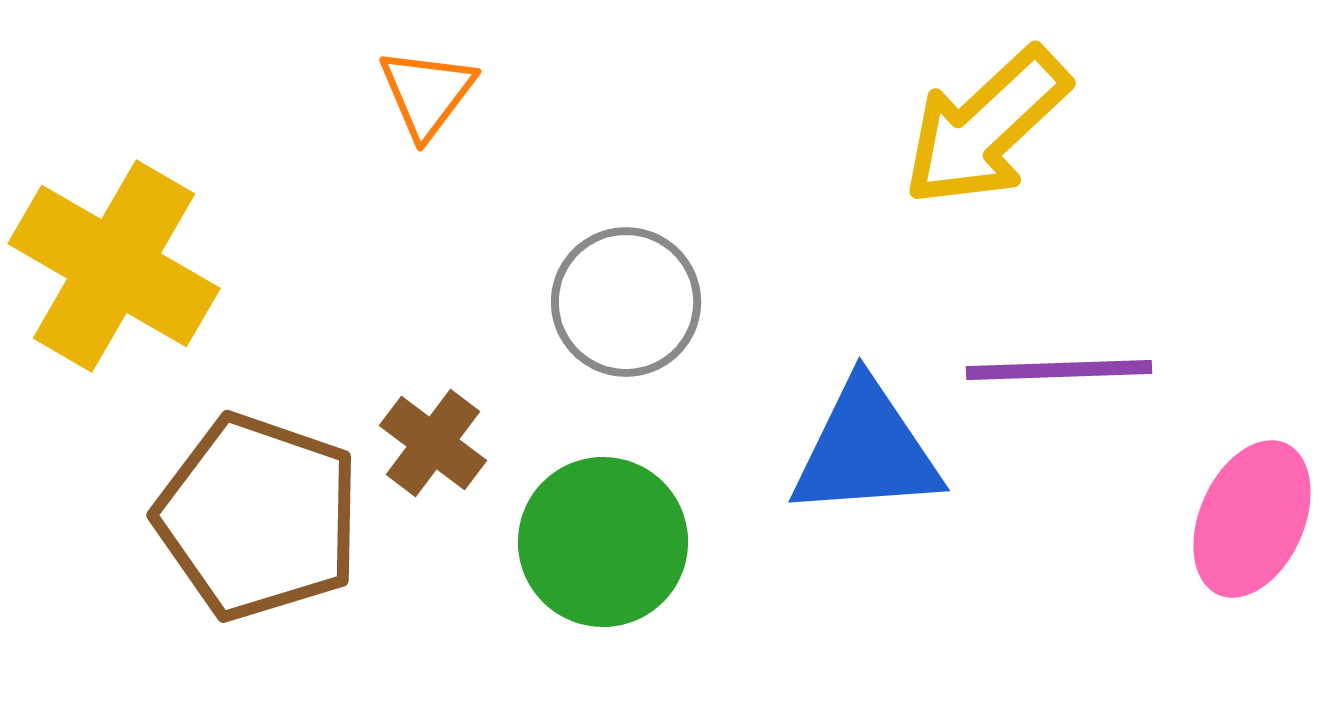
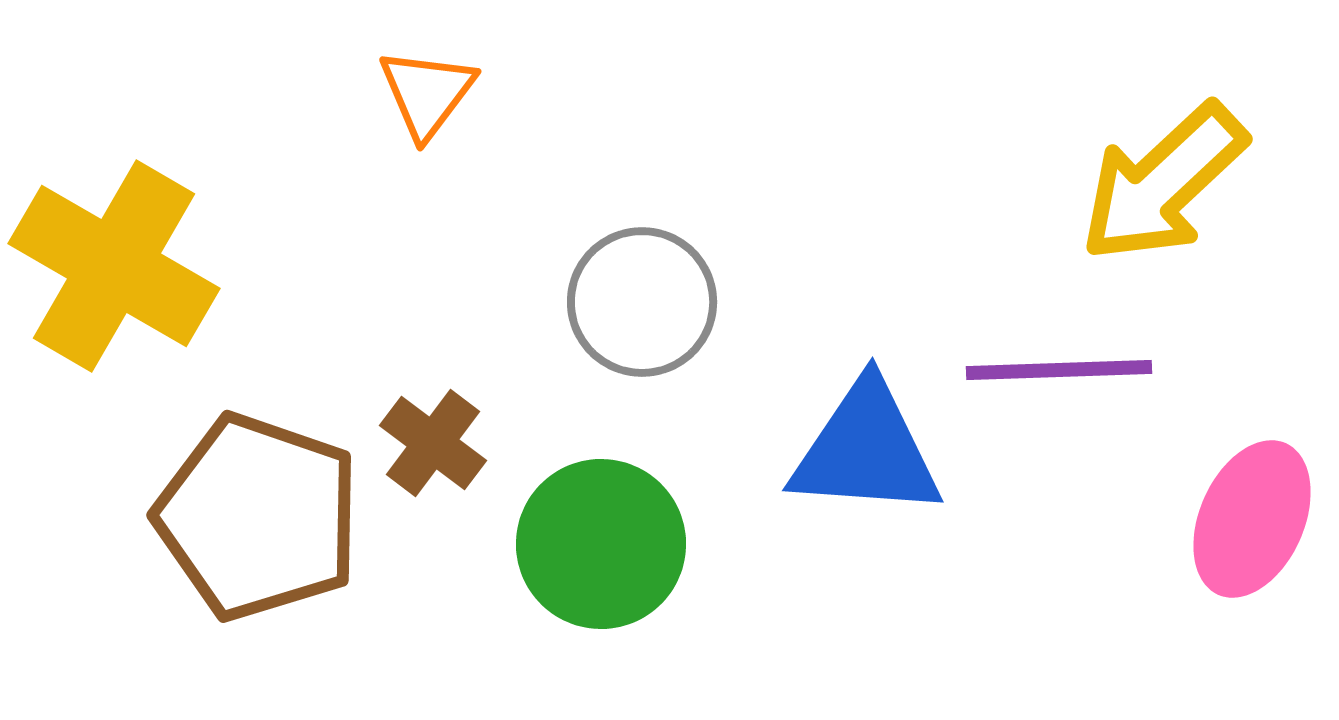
yellow arrow: moved 177 px right, 56 px down
gray circle: moved 16 px right
blue triangle: rotated 8 degrees clockwise
green circle: moved 2 px left, 2 px down
